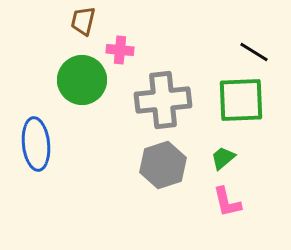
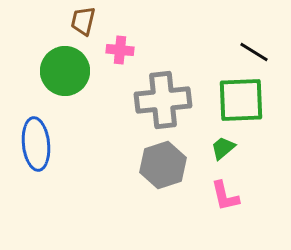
green circle: moved 17 px left, 9 px up
green trapezoid: moved 10 px up
pink L-shape: moved 2 px left, 6 px up
